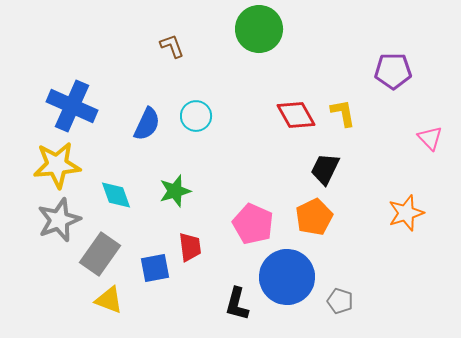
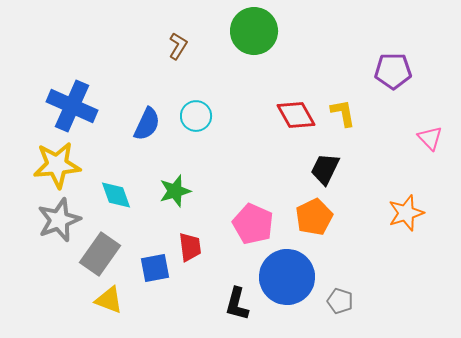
green circle: moved 5 px left, 2 px down
brown L-shape: moved 6 px right; rotated 52 degrees clockwise
